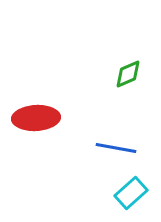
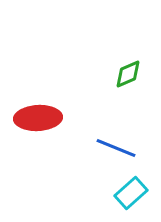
red ellipse: moved 2 px right
blue line: rotated 12 degrees clockwise
